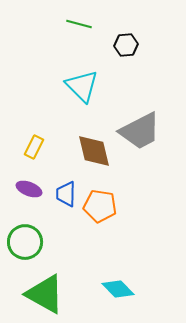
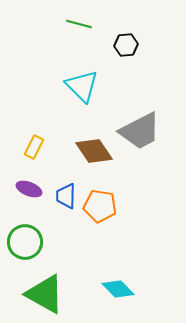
brown diamond: rotated 21 degrees counterclockwise
blue trapezoid: moved 2 px down
